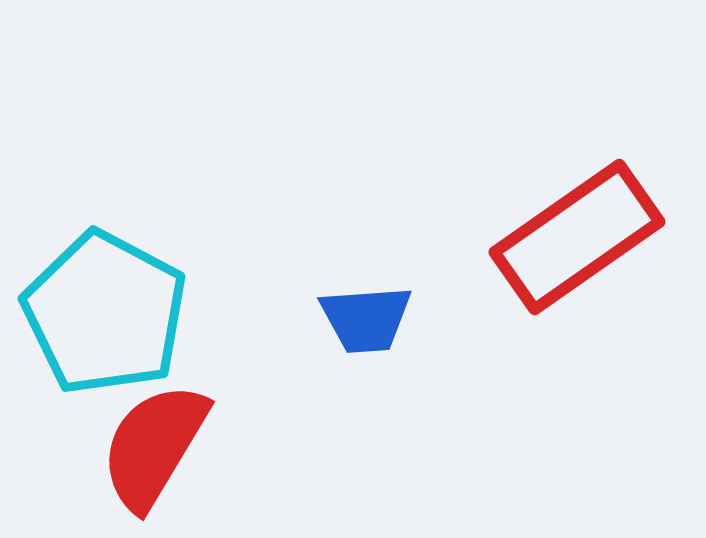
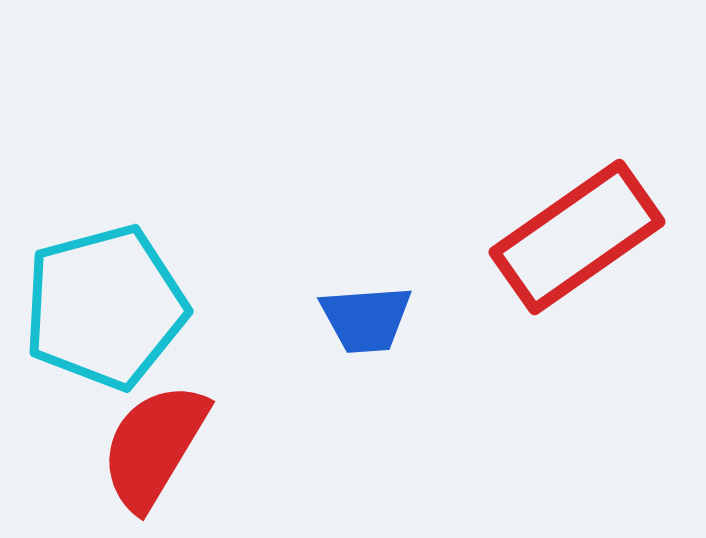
cyan pentagon: moved 6 px up; rotated 29 degrees clockwise
